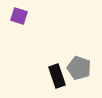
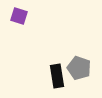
black rectangle: rotated 10 degrees clockwise
